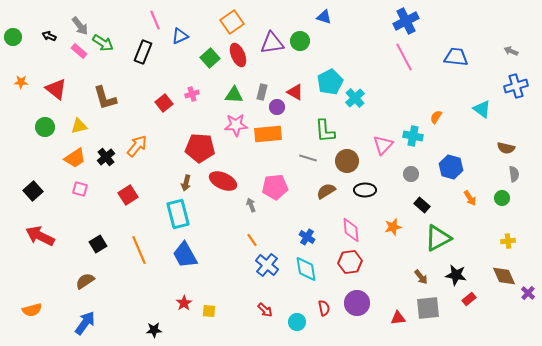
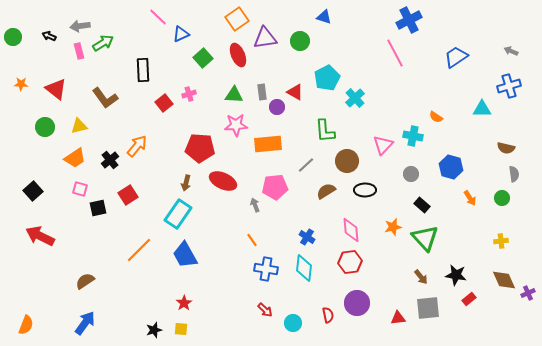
pink line at (155, 20): moved 3 px right, 3 px up; rotated 24 degrees counterclockwise
blue cross at (406, 21): moved 3 px right, 1 px up
orange square at (232, 22): moved 5 px right, 3 px up
gray arrow at (80, 26): rotated 120 degrees clockwise
blue triangle at (180, 36): moved 1 px right, 2 px up
green arrow at (103, 43): rotated 65 degrees counterclockwise
purple triangle at (272, 43): moved 7 px left, 5 px up
pink rectangle at (79, 51): rotated 35 degrees clockwise
black rectangle at (143, 52): moved 18 px down; rotated 25 degrees counterclockwise
pink line at (404, 57): moved 9 px left, 4 px up
blue trapezoid at (456, 57): rotated 40 degrees counterclockwise
green square at (210, 58): moved 7 px left
orange star at (21, 82): moved 2 px down
cyan pentagon at (330, 82): moved 3 px left, 4 px up
blue cross at (516, 86): moved 7 px left
gray rectangle at (262, 92): rotated 21 degrees counterclockwise
pink cross at (192, 94): moved 3 px left
brown L-shape at (105, 98): rotated 20 degrees counterclockwise
cyan triangle at (482, 109): rotated 36 degrees counterclockwise
orange semicircle at (436, 117): rotated 88 degrees counterclockwise
orange rectangle at (268, 134): moved 10 px down
black cross at (106, 157): moved 4 px right, 3 px down
gray line at (308, 158): moved 2 px left, 7 px down; rotated 60 degrees counterclockwise
gray arrow at (251, 205): moved 4 px right
cyan rectangle at (178, 214): rotated 48 degrees clockwise
green triangle at (438, 238): moved 13 px left; rotated 44 degrees counterclockwise
yellow cross at (508, 241): moved 7 px left
black square at (98, 244): moved 36 px up; rotated 18 degrees clockwise
orange line at (139, 250): rotated 68 degrees clockwise
blue cross at (267, 265): moved 1 px left, 4 px down; rotated 30 degrees counterclockwise
cyan diamond at (306, 269): moved 2 px left, 1 px up; rotated 16 degrees clockwise
brown diamond at (504, 276): moved 4 px down
purple cross at (528, 293): rotated 24 degrees clockwise
red semicircle at (324, 308): moved 4 px right, 7 px down
orange semicircle at (32, 310): moved 6 px left, 15 px down; rotated 54 degrees counterclockwise
yellow square at (209, 311): moved 28 px left, 18 px down
cyan circle at (297, 322): moved 4 px left, 1 px down
black star at (154, 330): rotated 14 degrees counterclockwise
